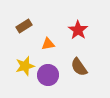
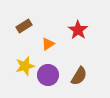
orange triangle: rotated 24 degrees counterclockwise
brown semicircle: moved 9 px down; rotated 114 degrees counterclockwise
